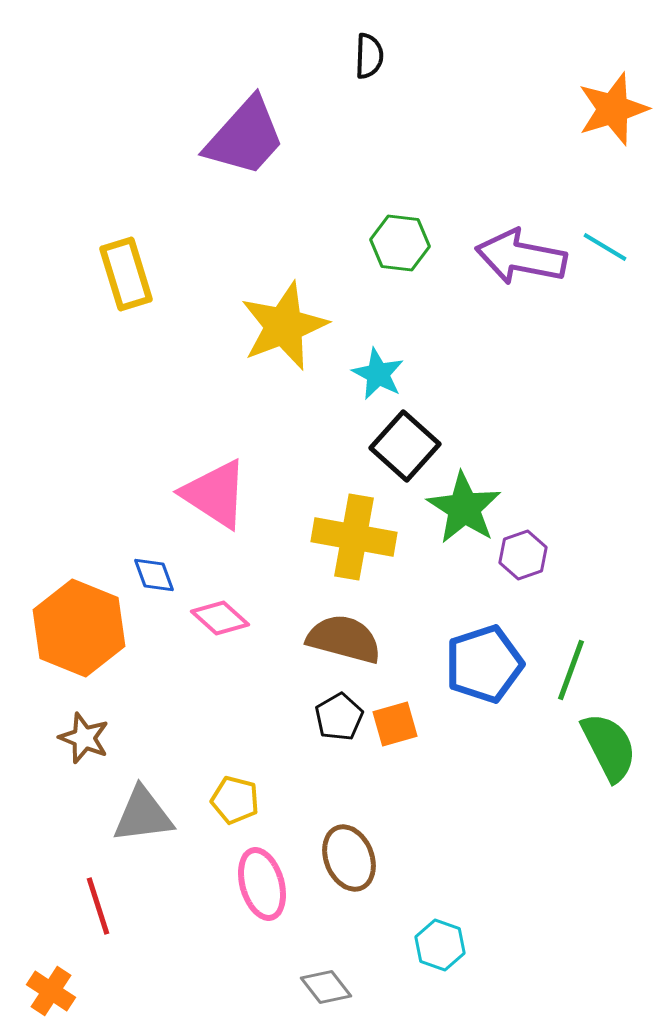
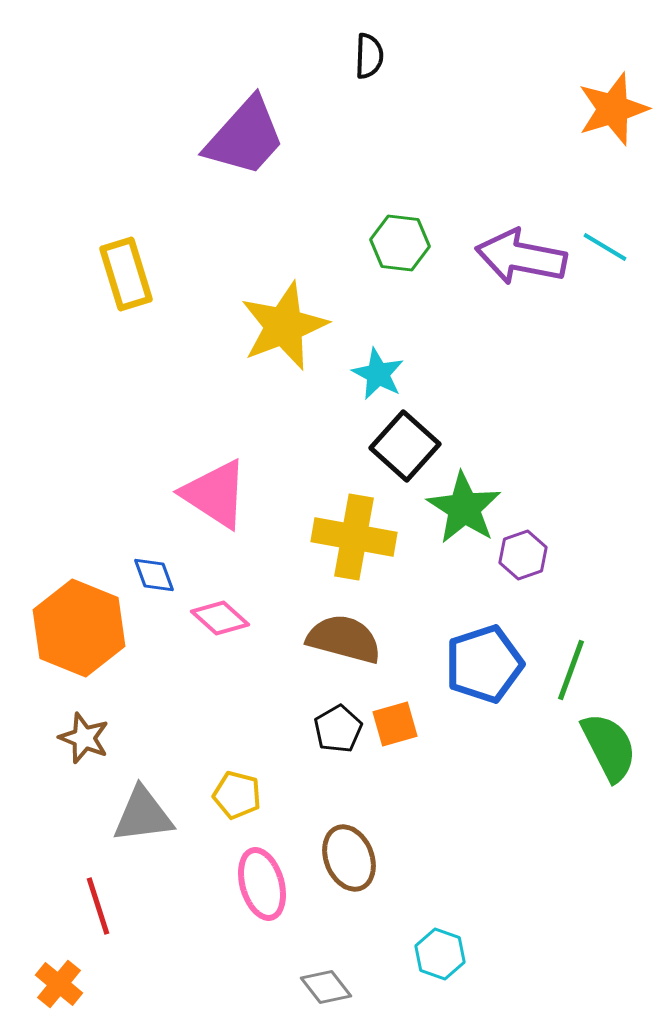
black pentagon: moved 1 px left, 12 px down
yellow pentagon: moved 2 px right, 5 px up
cyan hexagon: moved 9 px down
orange cross: moved 8 px right, 7 px up; rotated 6 degrees clockwise
